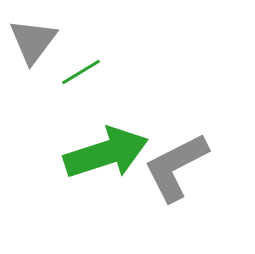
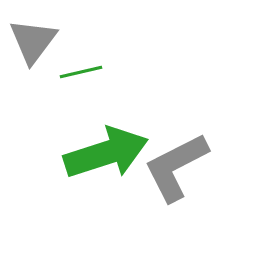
green line: rotated 18 degrees clockwise
